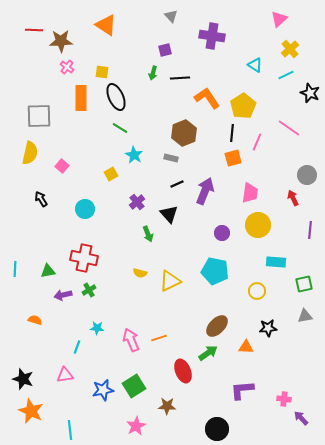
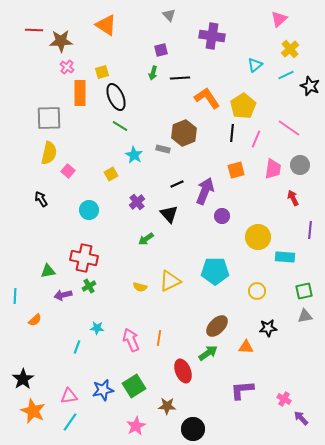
gray triangle at (171, 16): moved 2 px left, 1 px up
purple square at (165, 50): moved 4 px left
cyan triangle at (255, 65): rotated 49 degrees clockwise
yellow square at (102, 72): rotated 24 degrees counterclockwise
black star at (310, 93): moved 7 px up
orange rectangle at (81, 98): moved 1 px left, 5 px up
gray square at (39, 116): moved 10 px right, 2 px down
green line at (120, 128): moved 2 px up
pink line at (257, 142): moved 1 px left, 3 px up
yellow semicircle at (30, 153): moved 19 px right
gray rectangle at (171, 158): moved 8 px left, 9 px up
orange square at (233, 158): moved 3 px right, 12 px down
pink square at (62, 166): moved 6 px right, 5 px down
gray circle at (307, 175): moved 7 px left, 10 px up
pink trapezoid at (250, 193): moved 23 px right, 24 px up
cyan circle at (85, 209): moved 4 px right, 1 px down
yellow circle at (258, 225): moved 12 px down
purple circle at (222, 233): moved 17 px up
green arrow at (148, 234): moved 2 px left, 5 px down; rotated 77 degrees clockwise
cyan rectangle at (276, 262): moved 9 px right, 5 px up
cyan line at (15, 269): moved 27 px down
cyan pentagon at (215, 271): rotated 12 degrees counterclockwise
yellow semicircle at (140, 273): moved 14 px down
green square at (304, 284): moved 7 px down
green cross at (89, 290): moved 4 px up
orange semicircle at (35, 320): rotated 120 degrees clockwise
orange line at (159, 338): rotated 63 degrees counterclockwise
pink triangle at (65, 375): moved 4 px right, 21 px down
black star at (23, 379): rotated 20 degrees clockwise
pink cross at (284, 399): rotated 24 degrees clockwise
orange star at (31, 411): moved 2 px right
black circle at (217, 429): moved 24 px left
cyan line at (70, 430): moved 8 px up; rotated 42 degrees clockwise
